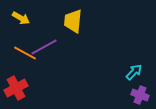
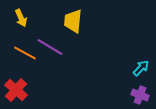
yellow arrow: rotated 36 degrees clockwise
purple line: moved 6 px right; rotated 60 degrees clockwise
cyan arrow: moved 7 px right, 4 px up
red cross: moved 2 px down; rotated 20 degrees counterclockwise
